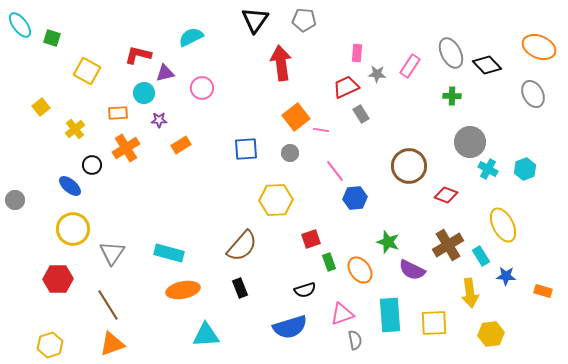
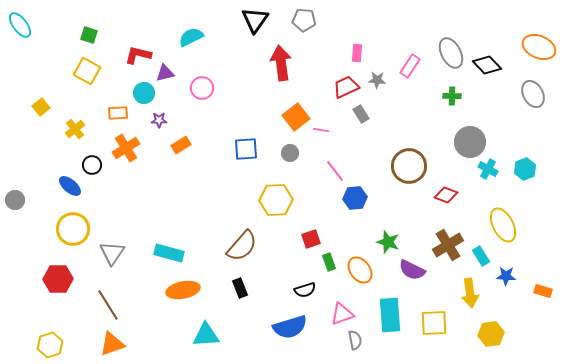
green square at (52, 38): moved 37 px right, 3 px up
gray star at (377, 74): moved 6 px down
